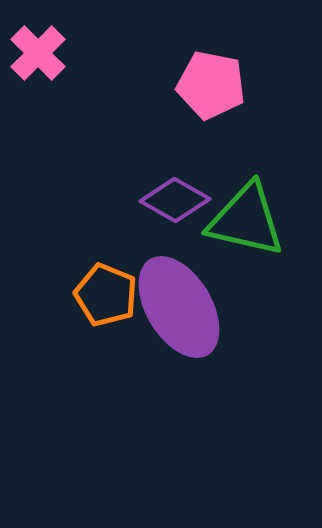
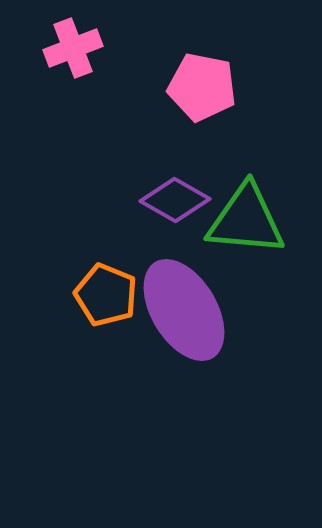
pink cross: moved 35 px right, 5 px up; rotated 24 degrees clockwise
pink pentagon: moved 9 px left, 2 px down
green triangle: rotated 8 degrees counterclockwise
purple ellipse: moved 5 px right, 3 px down
